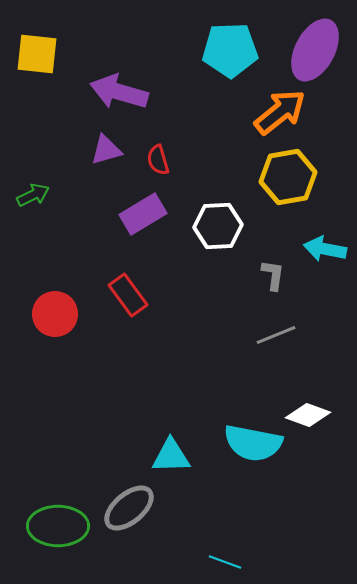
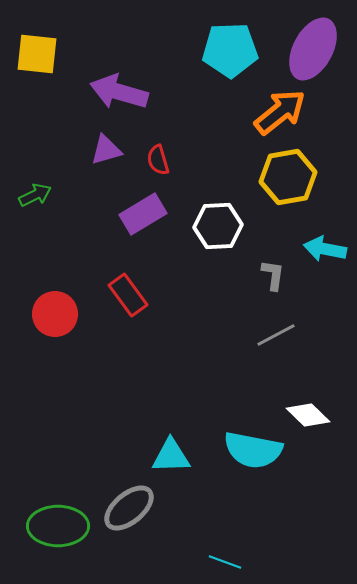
purple ellipse: moved 2 px left, 1 px up
green arrow: moved 2 px right
gray line: rotated 6 degrees counterclockwise
white diamond: rotated 24 degrees clockwise
cyan semicircle: moved 7 px down
